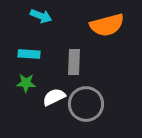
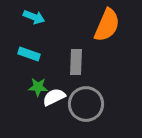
cyan arrow: moved 7 px left, 1 px down
orange semicircle: rotated 52 degrees counterclockwise
cyan rectangle: rotated 15 degrees clockwise
gray rectangle: moved 2 px right
green star: moved 12 px right, 4 px down
